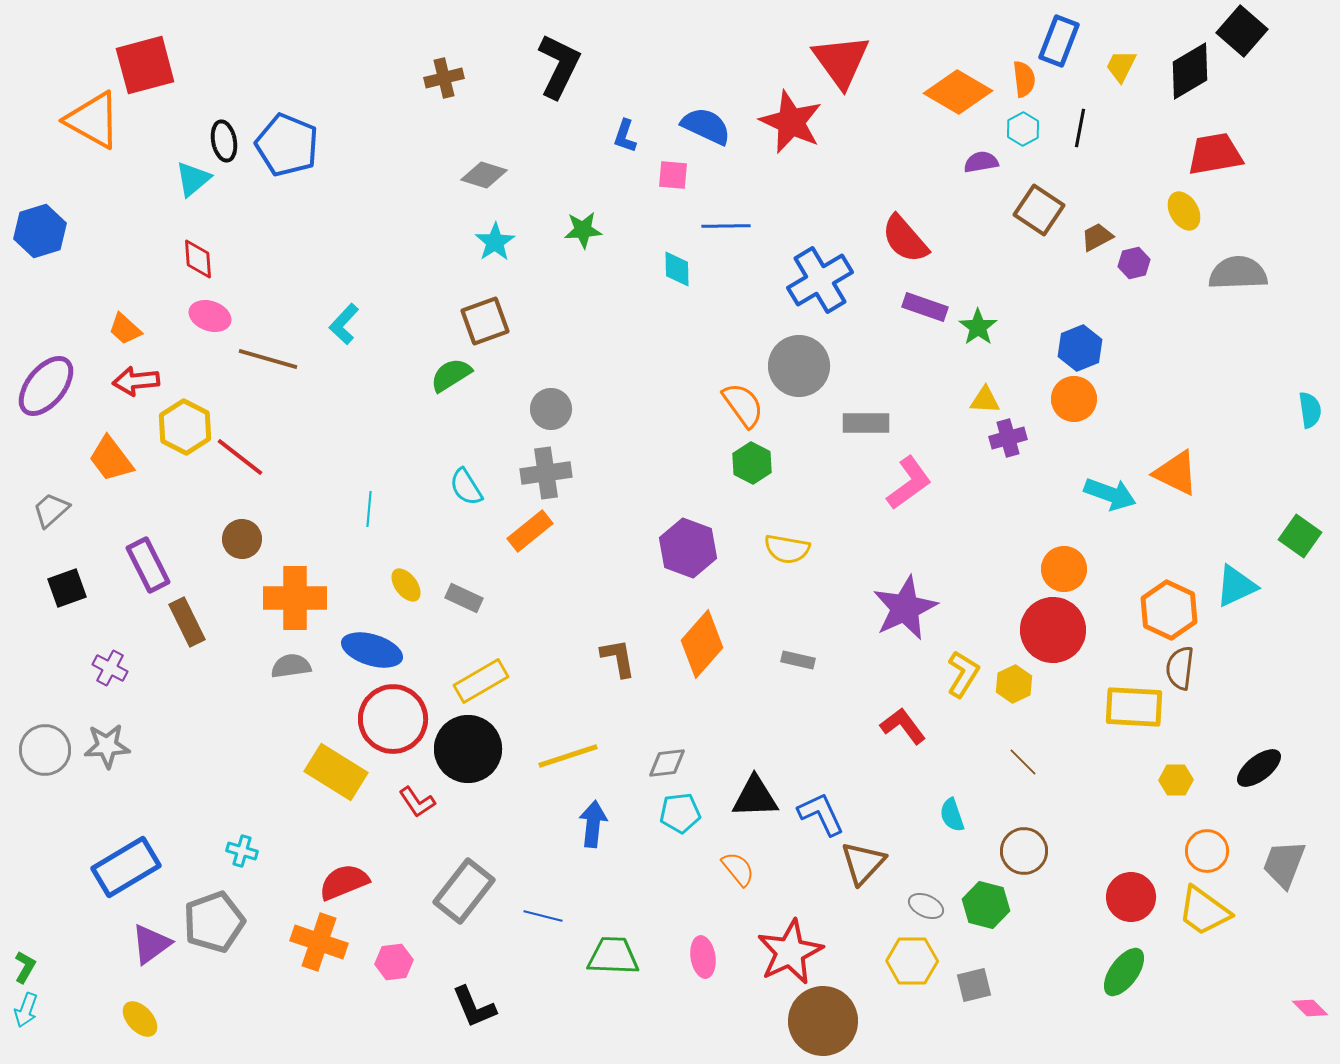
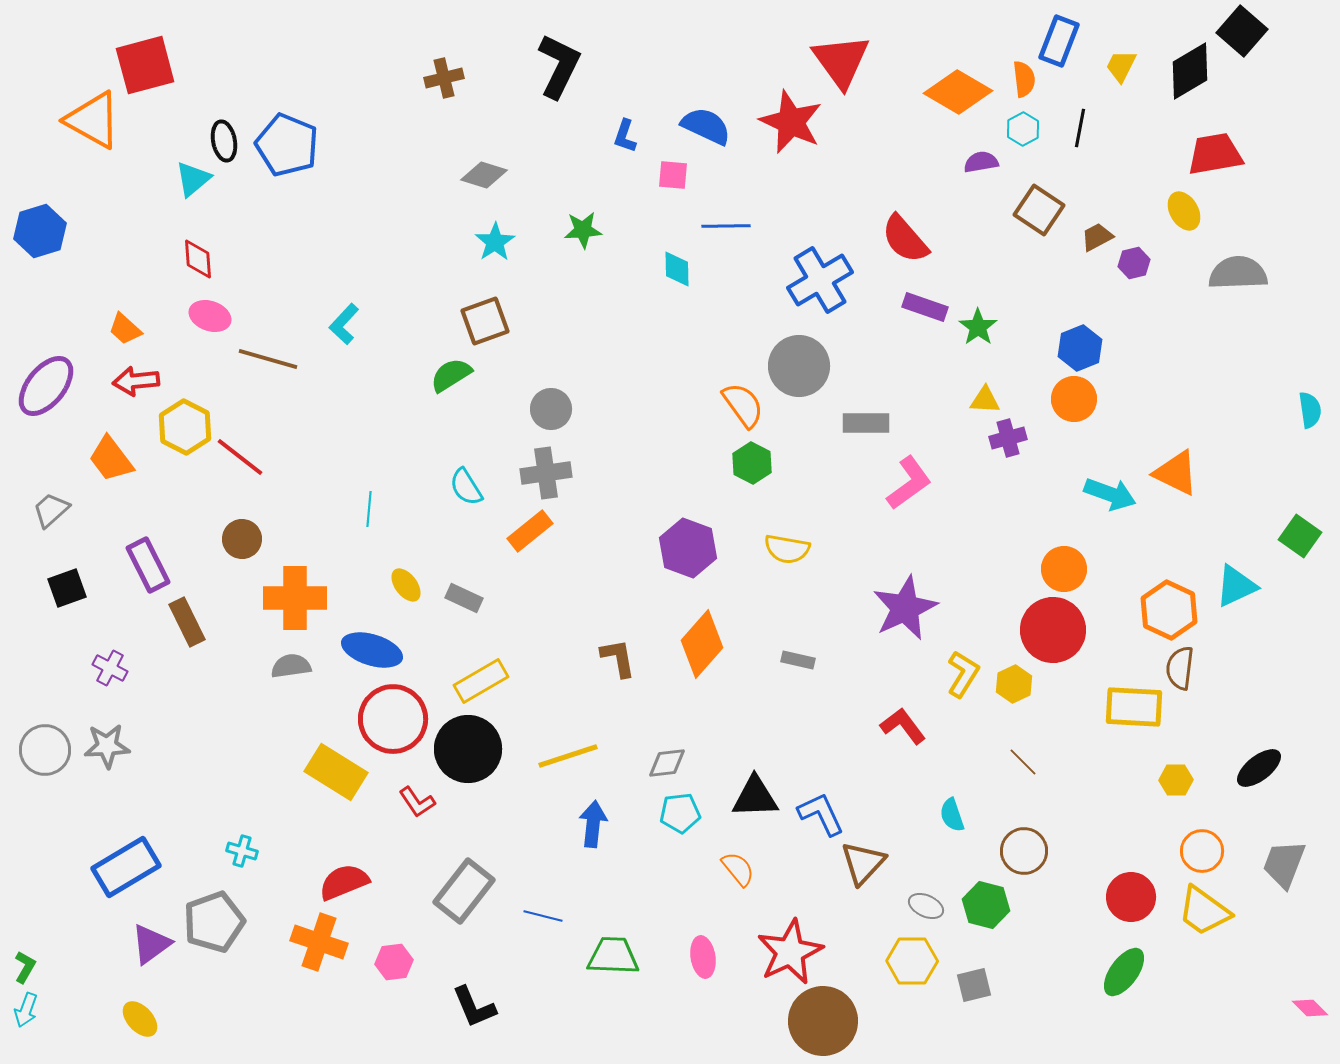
orange circle at (1207, 851): moved 5 px left
